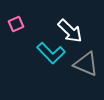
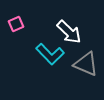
white arrow: moved 1 px left, 1 px down
cyan L-shape: moved 1 px left, 1 px down
